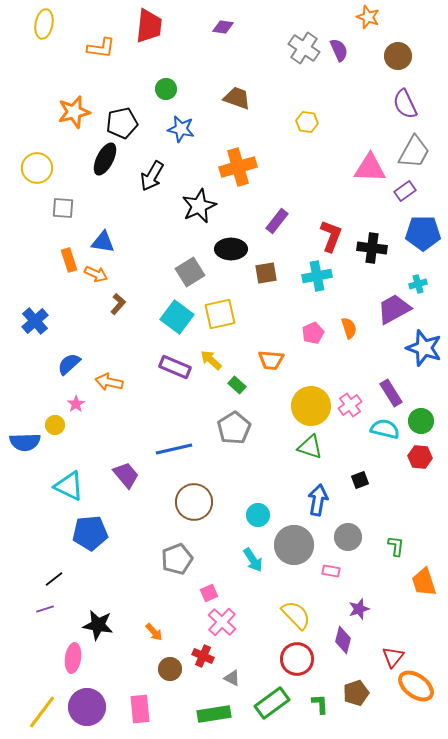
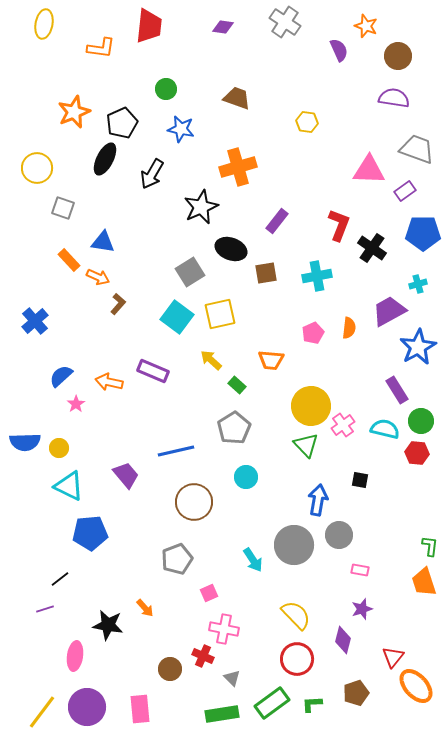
orange star at (368, 17): moved 2 px left, 9 px down
gray cross at (304, 48): moved 19 px left, 26 px up
purple semicircle at (405, 104): moved 11 px left, 6 px up; rotated 124 degrees clockwise
orange star at (74, 112): rotated 8 degrees counterclockwise
black pentagon at (122, 123): rotated 12 degrees counterclockwise
gray trapezoid at (414, 152): moved 3 px right, 3 px up; rotated 99 degrees counterclockwise
pink triangle at (370, 168): moved 1 px left, 2 px down
black arrow at (152, 176): moved 2 px up
black star at (199, 206): moved 2 px right, 1 px down
gray square at (63, 208): rotated 15 degrees clockwise
red L-shape at (331, 236): moved 8 px right, 11 px up
black cross at (372, 248): rotated 28 degrees clockwise
black ellipse at (231, 249): rotated 20 degrees clockwise
orange rectangle at (69, 260): rotated 25 degrees counterclockwise
orange arrow at (96, 274): moved 2 px right, 3 px down
purple trapezoid at (394, 309): moved 5 px left, 2 px down
orange semicircle at (349, 328): rotated 25 degrees clockwise
blue star at (424, 348): moved 6 px left, 1 px up; rotated 24 degrees clockwise
blue semicircle at (69, 364): moved 8 px left, 12 px down
purple rectangle at (175, 367): moved 22 px left, 4 px down
purple rectangle at (391, 393): moved 6 px right, 3 px up
pink cross at (350, 405): moved 7 px left, 20 px down
yellow circle at (55, 425): moved 4 px right, 23 px down
green triangle at (310, 447): moved 4 px left, 2 px up; rotated 28 degrees clockwise
blue line at (174, 449): moved 2 px right, 2 px down
red hexagon at (420, 457): moved 3 px left, 4 px up
black square at (360, 480): rotated 30 degrees clockwise
cyan circle at (258, 515): moved 12 px left, 38 px up
gray circle at (348, 537): moved 9 px left, 2 px up
green L-shape at (396, 546): moved 34 px right
pink rectangle at (331, 571): moved 29 px right, 1 px up
black line at (54, 579): moved 6 px right
purple star at (359, 609): moved 3 px right
pink cross at (222, 622): moved 2 px right, 7 px down; rotated 32 degrees counterclockwise
black star at (98, 625): moved 10 px right
orange arrow at (154, 632): moved 9 px left, 24 px up
pink ellipse at (73, 658): moved 2 px right, 2 px up
gray triangle at (232, 678): rotated 18 degrees clockwise
orange ellipse at (416, 686): rotated 12 degrees clockwise
green L-shape at (320, 704): moved 8 px left; rotated 90 degrees counterclockwise
green rectangle at (214, 714): moved 8 px right
